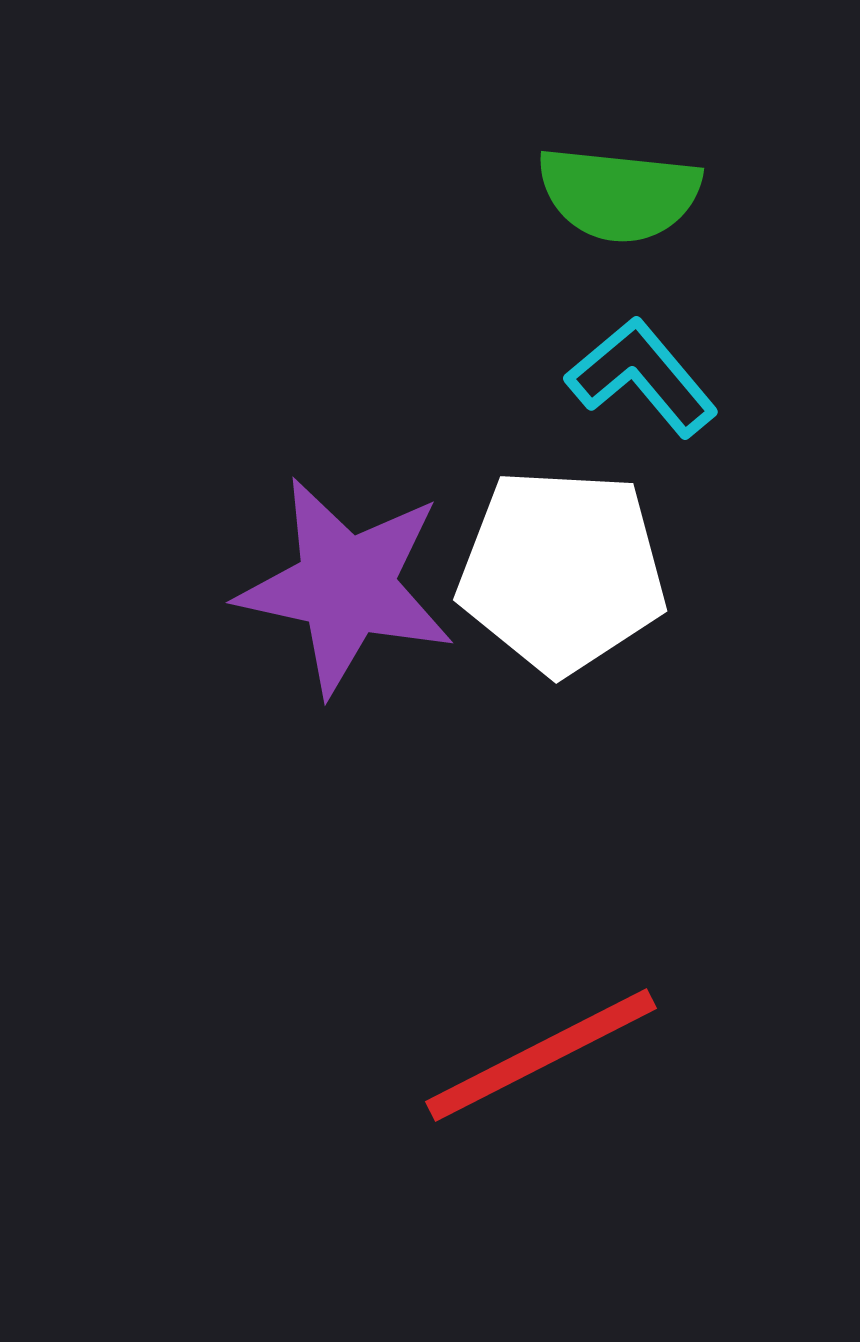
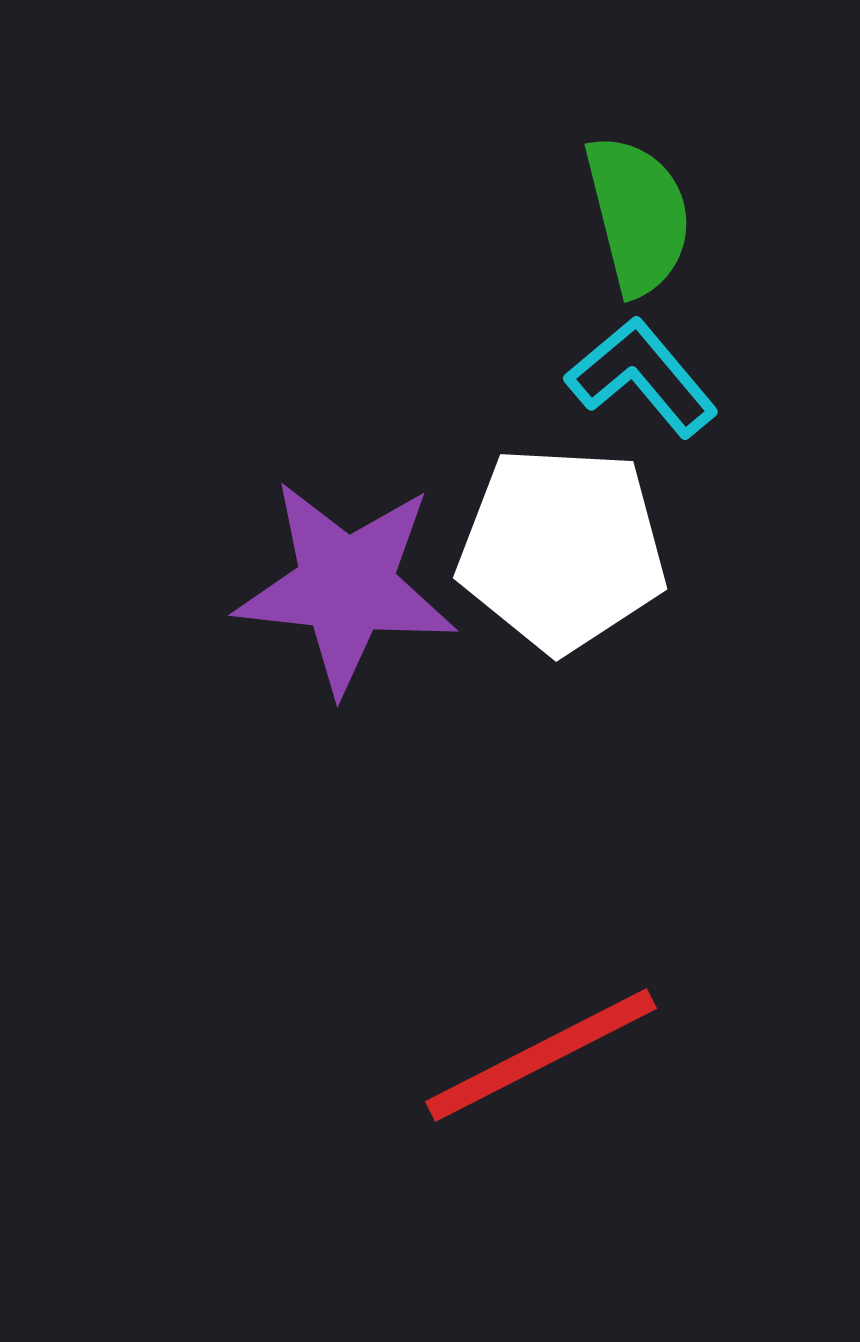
green semicircle: moved 19 px right, 21 px down; rotated 110 degrees counterclockwise
white pentagon: moved 22 px up
purple star: rotated 6 degrees counterclockwise
